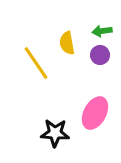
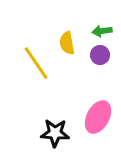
pink ellipse: moved 3 px right, 4 px down
